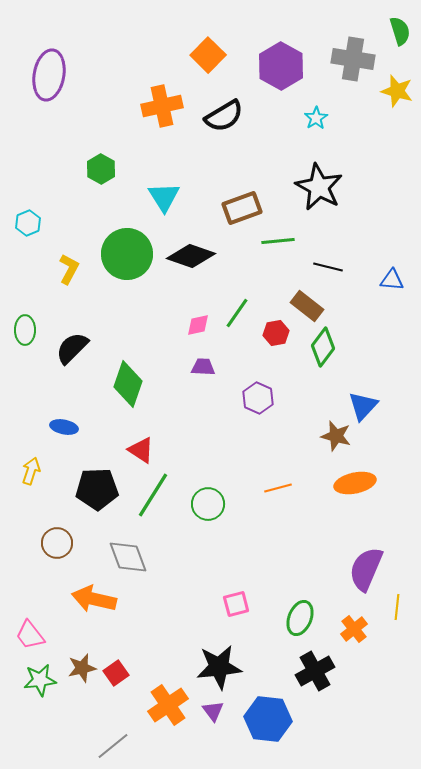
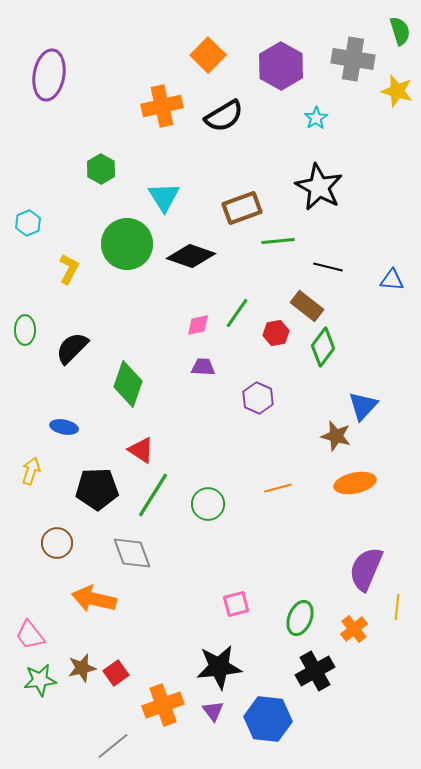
green circle at (127, 254): moved 10 px up
gray diamond at (128, 557): moved 4 px right, 4 px up
orange cross at (168, 705): moved 5 px left; rotated 15 degrees clockwise
